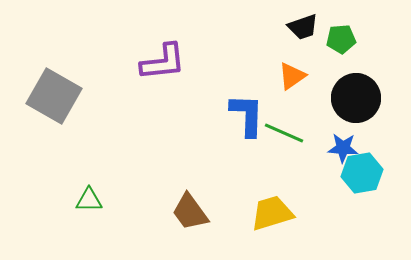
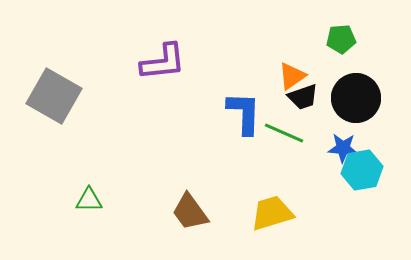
black trapezoid: moved 70 px down
blue L-shape: moved 3 px left, 2 px up
cyan hexagon: moved 3 px up
